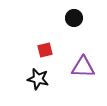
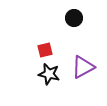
purple triangle: rotated 30 degrees counterclockwise
black star: moved 11 px right, 5 px up
